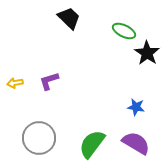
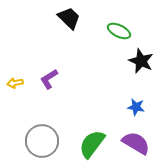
green ellipse: moved 5 px left
black star: moved 6 px left, 8 px down; rotated 10 degrees counterclockwise
purple L-shape: moved 2 px up; rotated 15 degrees counterclockwise
gray circle: moved 3 px right, 3 px down
